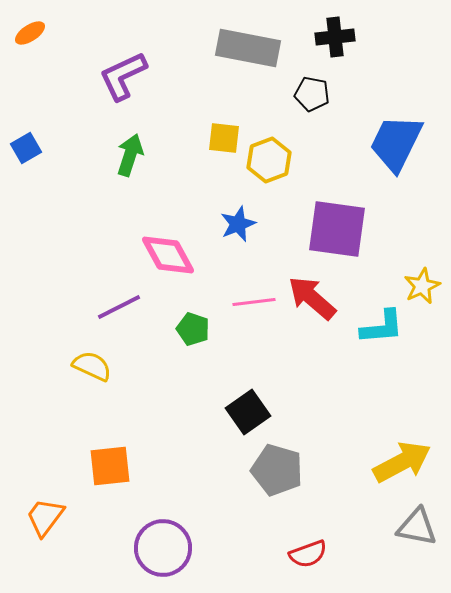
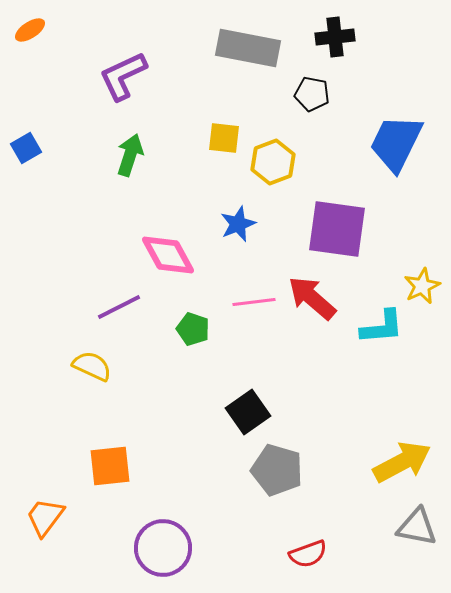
orange ellipse: moved 3 px up
yellow hexagon: moved 4 px right, 2 px down
